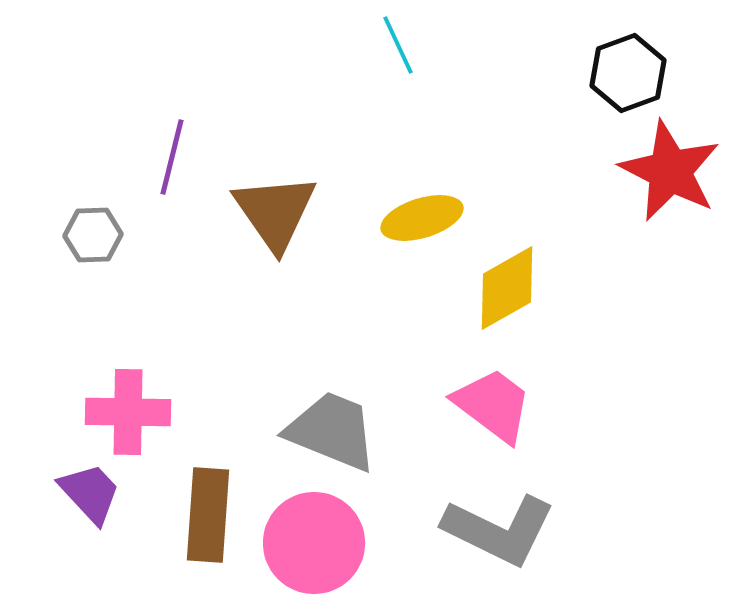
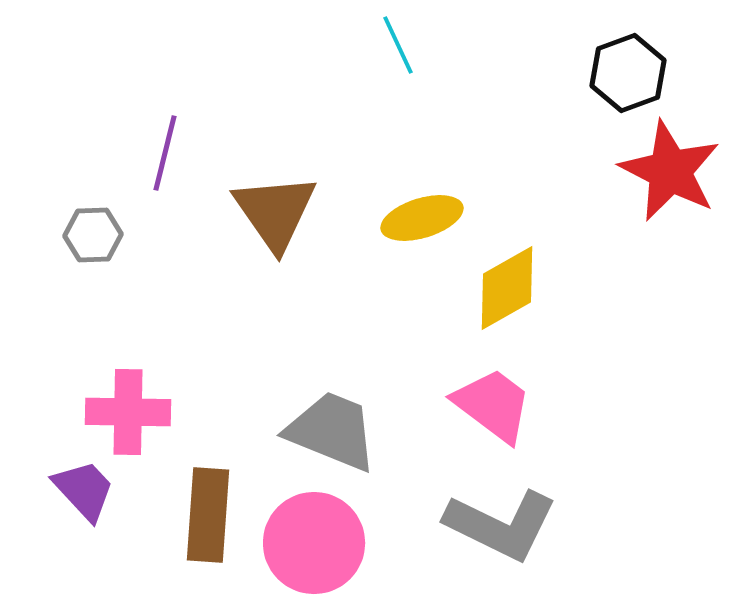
purple line: moved 7 px left, 4 px up
purple trapezoid: moved 6 px left, 3 px up
gray L-shape: moved 2 px right, 5 px up
